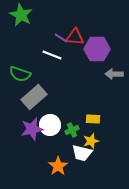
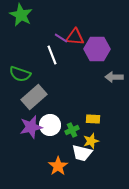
white line: rotated 48 degrees clockwise
gray arrow: moved 3 px down
purple star: moved 1 px left, 2 px up
